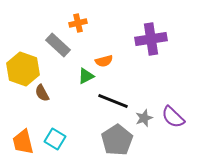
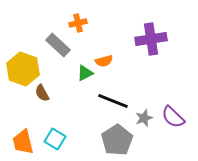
green triangle: moved 1 px left, 3 px up
